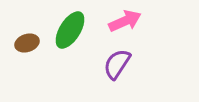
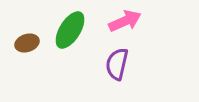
purple semicircle: rotated 20 degrees counterclockwise
